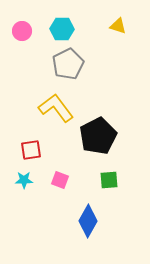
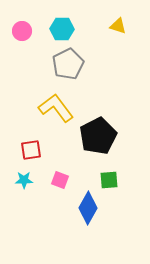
blue diamond: moved 13 px up
